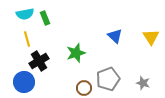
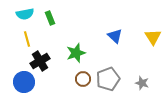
green rectangle: moved 5 px right
yellow triangle: moved 2 px right
black cross: moved 1 px right
gray star: moved 1 px left
brown circle: moved 1 px left, 9 px up
